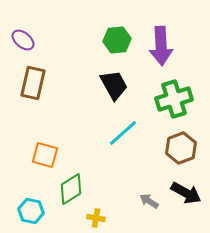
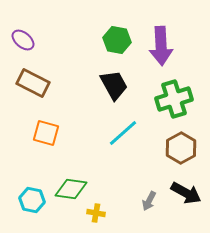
green hexagon: rotated 16 degrees clockwise
brown rectangle: rotated 76 degrees counterclockwise
brown hexagon: rotated 8 degrees counterclockwise
orange square: moved 1 px right, 22 px up
green diamond: rotated 40 degrees clockwise
gray arrow: rotated 96 degrees counterclockwise
cyan hexagon: moved 1 px right, 11 px up
yellow cross: moved 5 px up
